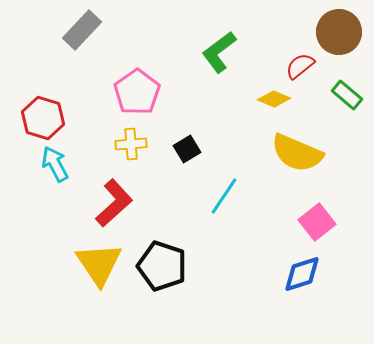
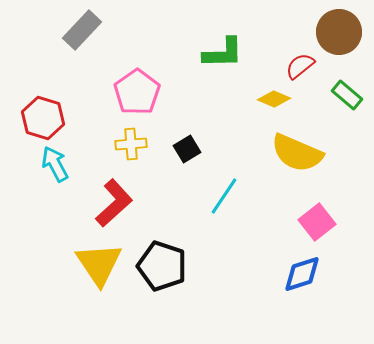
green L-shape: moved 4 px right, 1 px down; rotated 144 degrees counterclockwise
